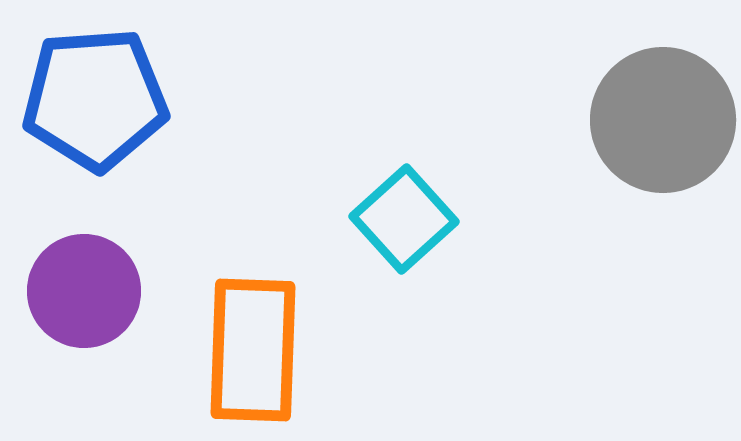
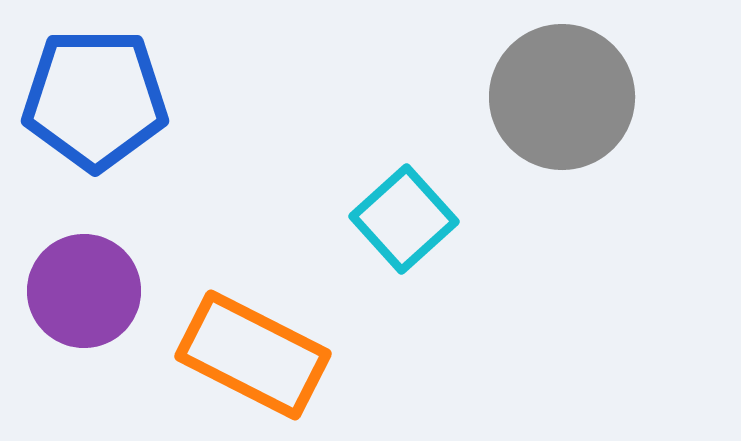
blue pentagon: rotated 4 degrees clockwise
gray circle: moved 101 px left, 23 px up
orange rectangle: moved 5 px down; rotated 65 degrees counterclockwise
